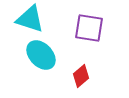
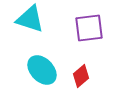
purple square: rotated 16 degrees counterclockwise
cyan ellipse: moved 1 px right, 15 px down
